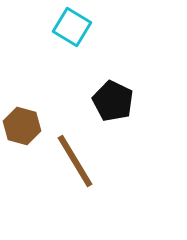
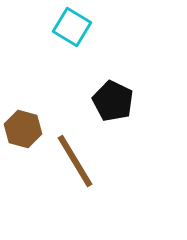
brown hexagon: moved 1 px right, 3 px down
